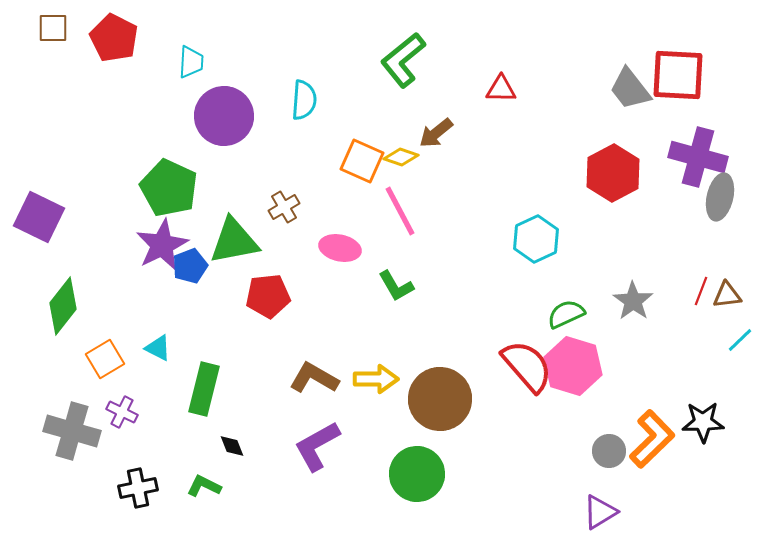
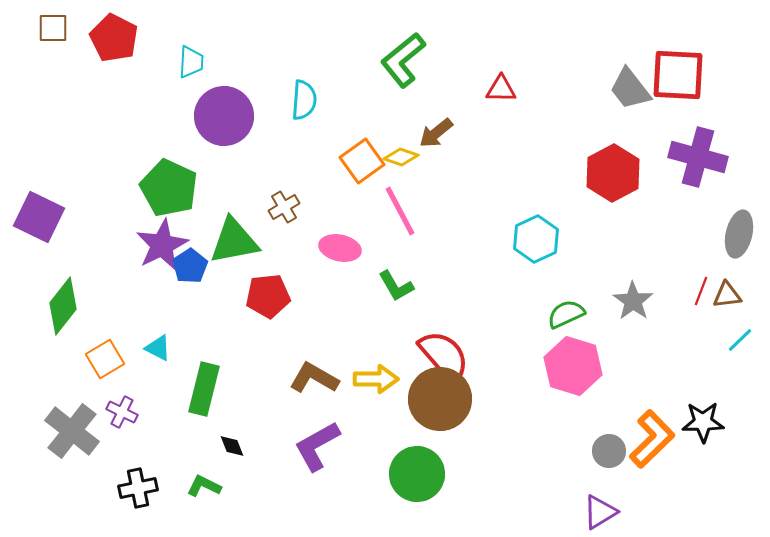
orange square at (362, 161): rotated 30 degrees clockwise
gray ellipse at (720, 197): moved 19 px right, 37 px down
blue pentagon at (190, 266): rotated 12 degrees counterclockwise
red semicircle at (527, 366): moved 83 px left, 10 px up
gray cross at (72, 431): rotated 22 degrees clockwise
